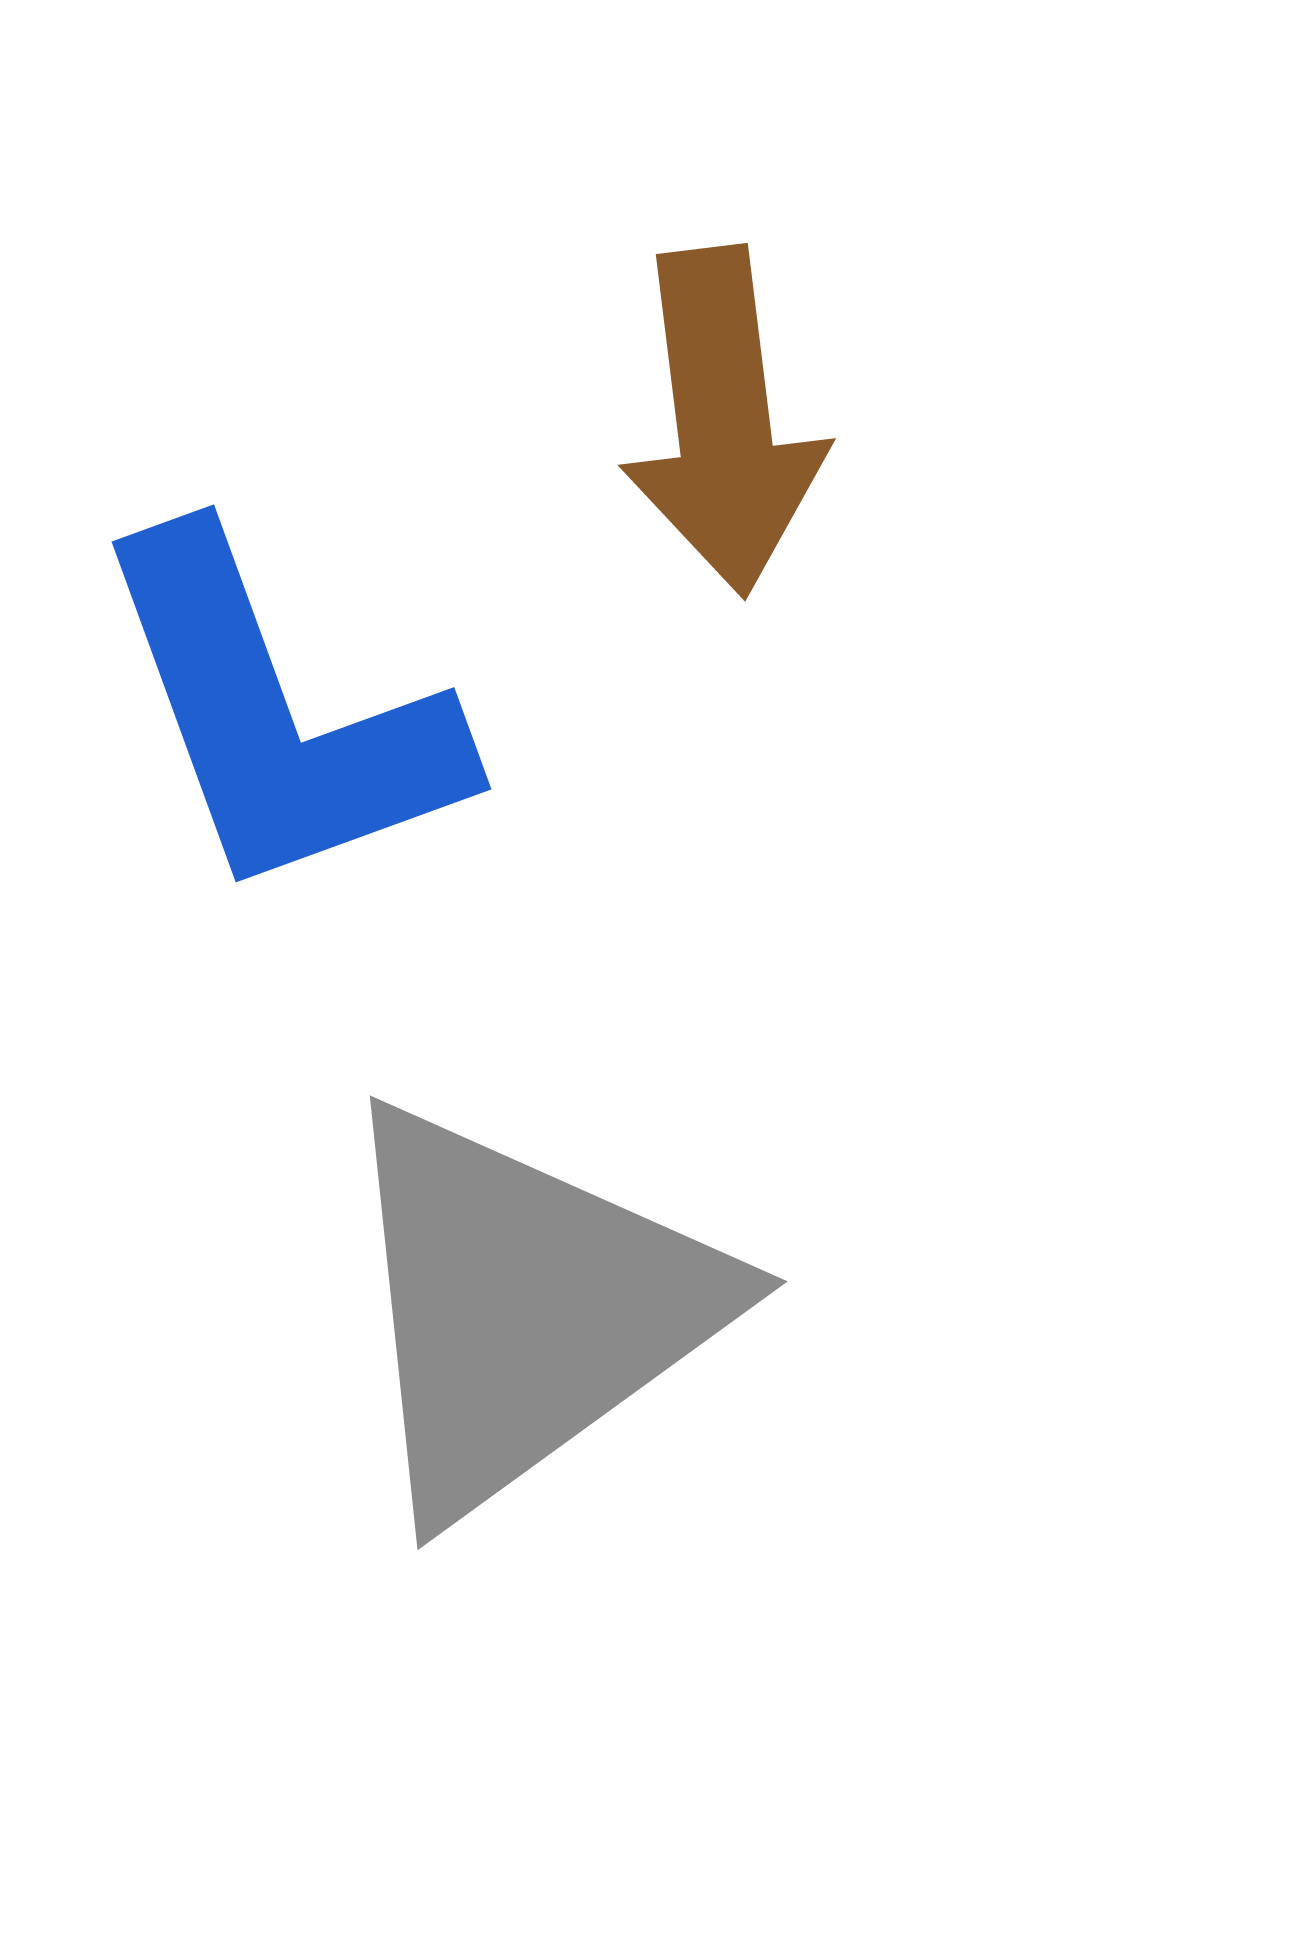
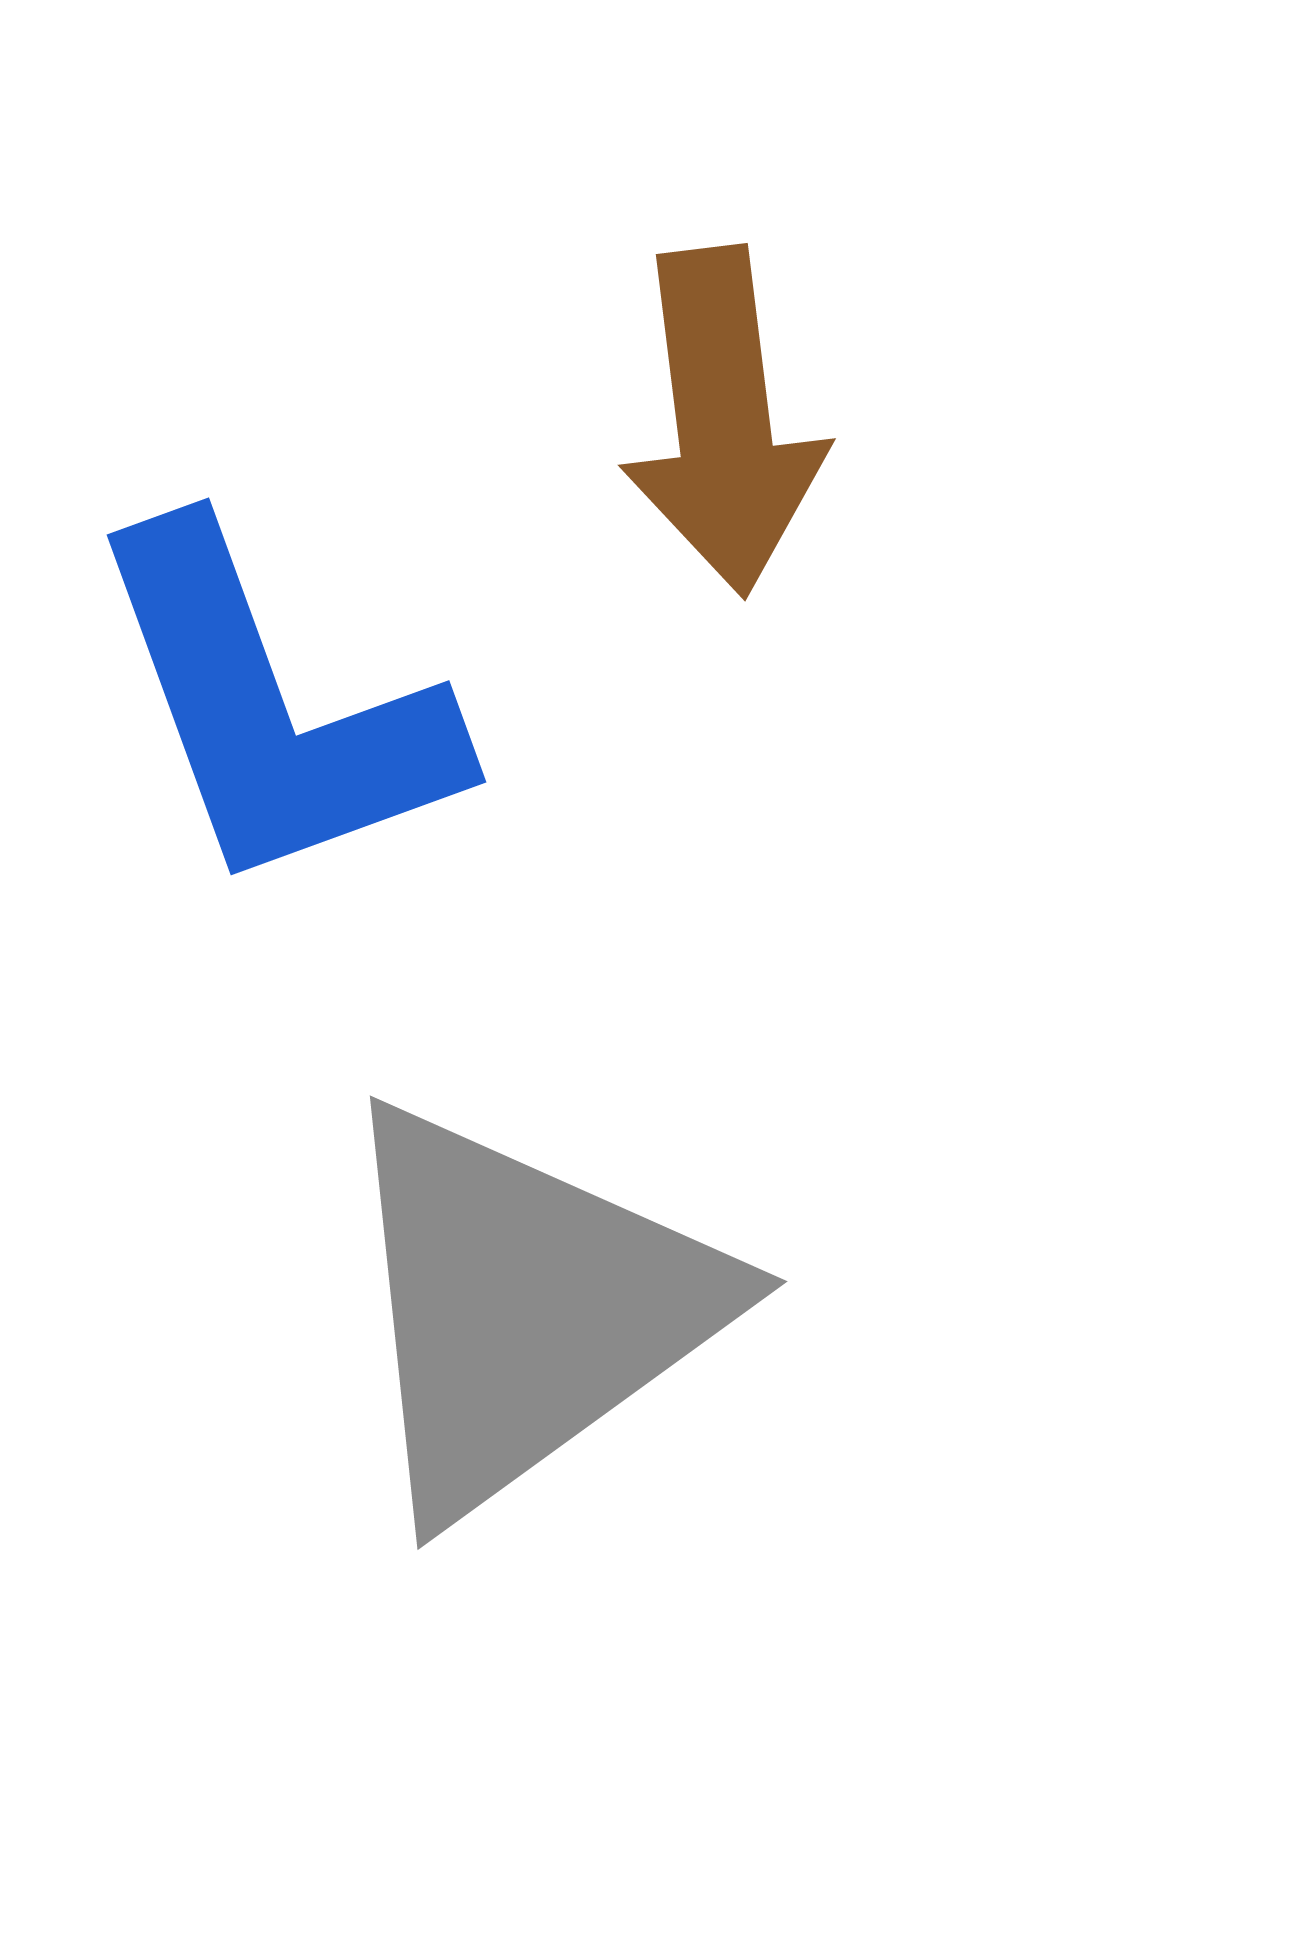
blue L-shape: moved 5 px left, 7 px up
